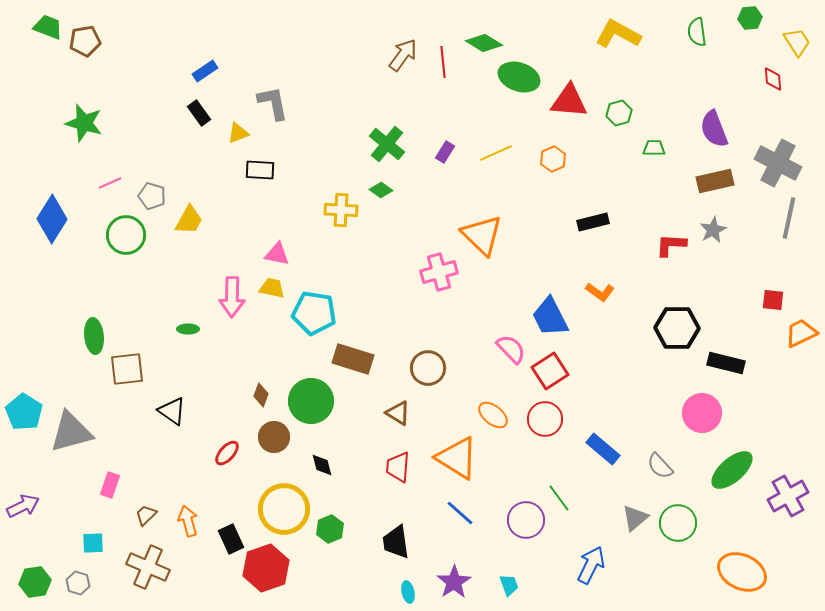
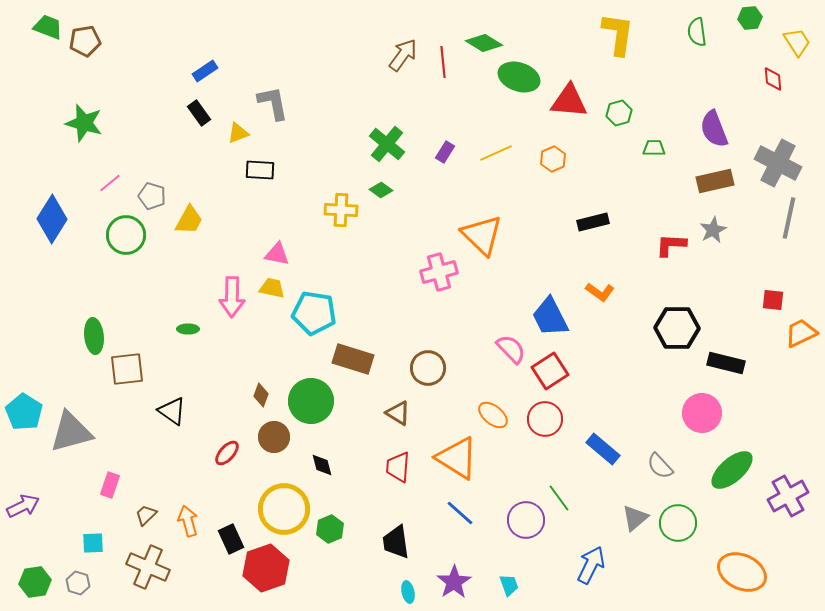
yellow L-shape at (618, 34): rotated 69 degrees clockwise
pink line at (110, 183): rotated 15 degrees counterclockwise
